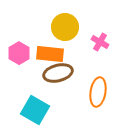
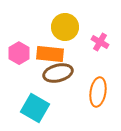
cyan square: moved 2 px up
